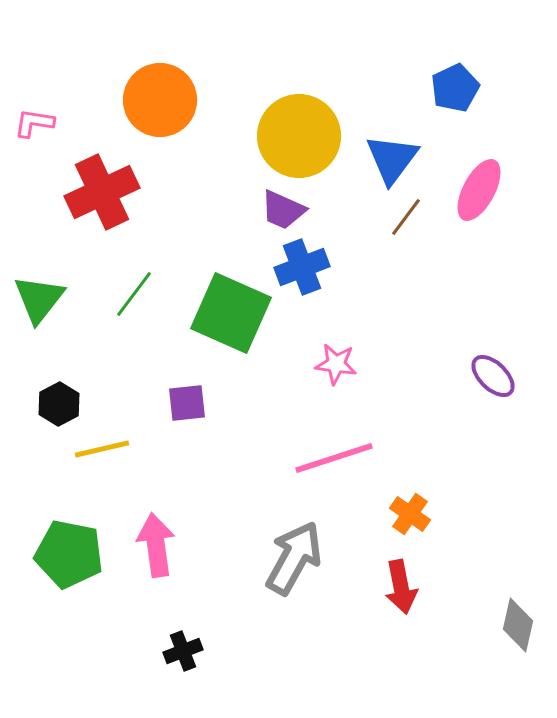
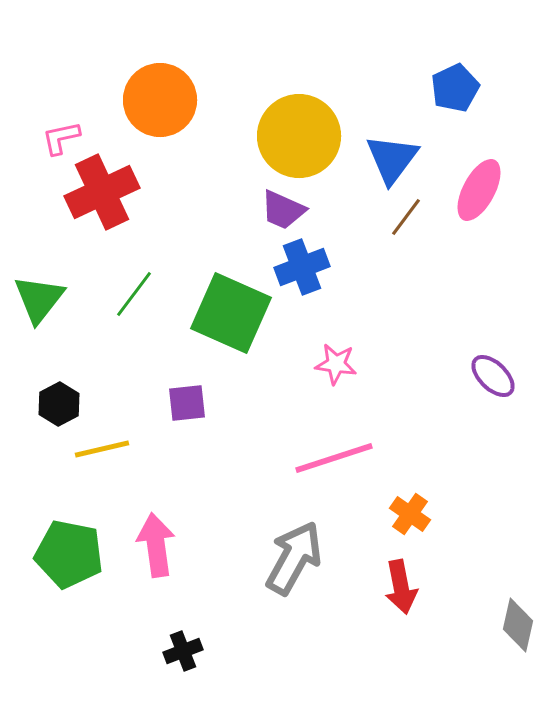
pink L-shape: moved 27 px right, 15 px down; rotated 21 degrees counterclockwise
